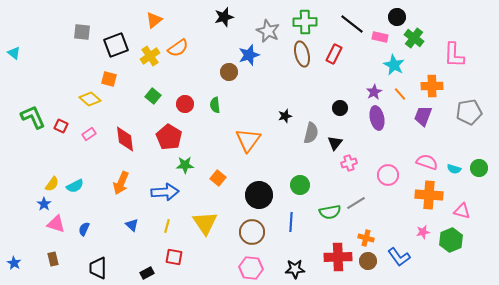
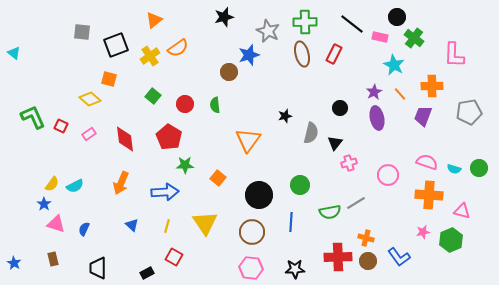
red square at (174, 257): rotated 18 degrees clockwise
